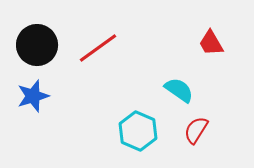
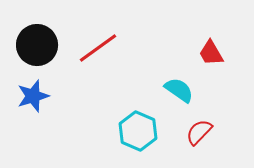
red trapezoid: moved 10 px down
red semicircle: moved 3 px right, 2 px down; rotated 12 degrees clockwise
